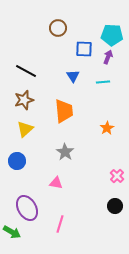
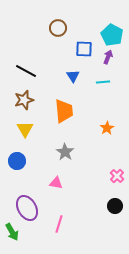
cyan pentagon: rotated 25 degrees clockwise
yellow triangle: rotated 18 degrees counterclockwise
pink line: moved 1 px left
green arrow: rotated 30 degrees clockwise
